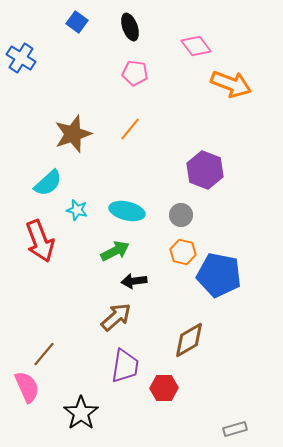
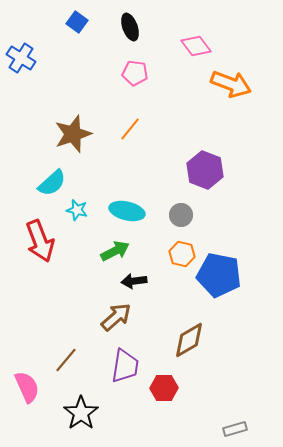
cyan semicircle: moved 4 px right
orange hexagon: moved 1 px left, 2 px down
brown line: moved 22 px right, 6 px down
